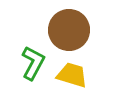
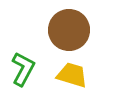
green L-shape: moved 10 px left, 6 px down
